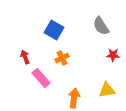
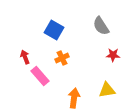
pink rectangle: moved 1 px left, 2 px up
